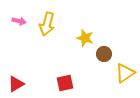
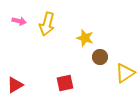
brown circle: moved 4 px left, 3 px down
red triangle: moved 1 px left, 1 px down
